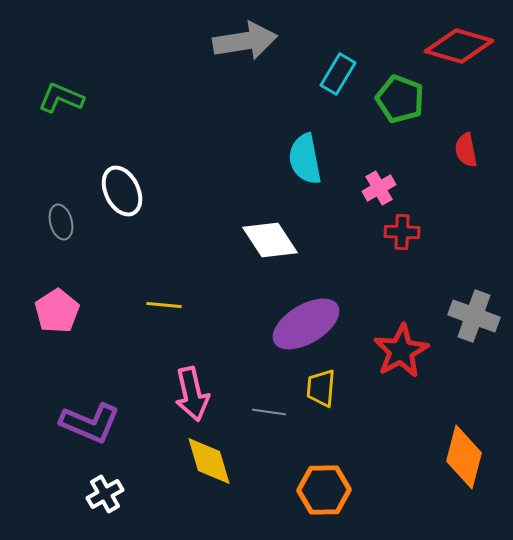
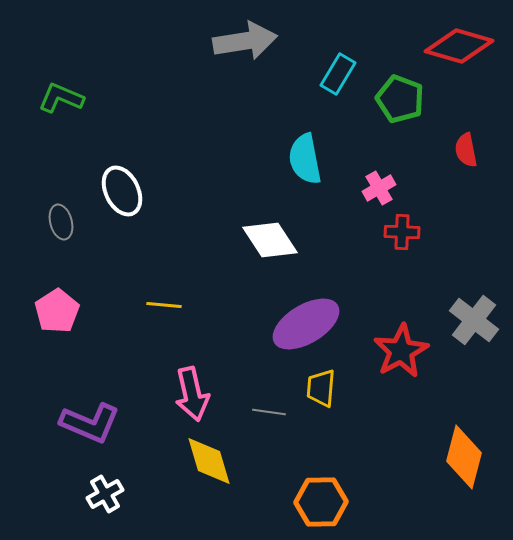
gray cross: moved 4 px down; rotated 18 degrees clockwise
orange hexagon: moved 3 px left, 12 px down
